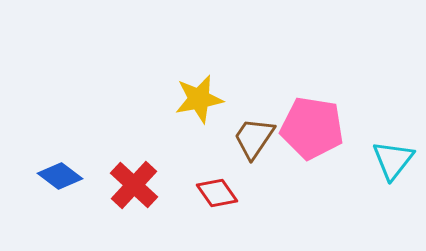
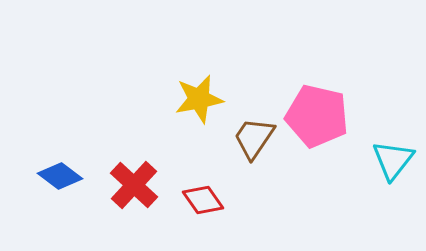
pink pentagon: moved 5 px right, 12 px up; rotated 4 degrees clockwise
red diamond: moved 14 px left, 7 px down
